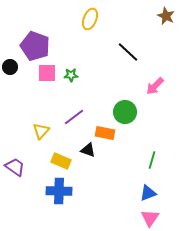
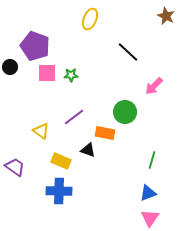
pink arrow: moved 1 px left
yellow triangle: rotated 36 degrees counterclockwise
